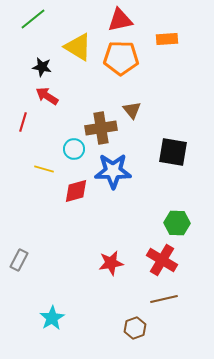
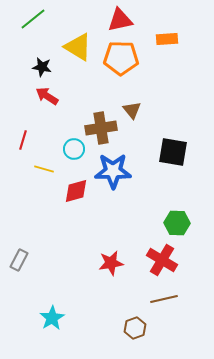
red line: moved 18 px down
